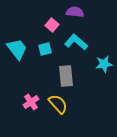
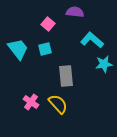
pink square: moved 4 px left, 1 px up
cyan L-shape: moved 16 px right, 2 px up
cyan trapezoid: moved 1 px right
pink cross: rotated 21 degrees counterclockwise
